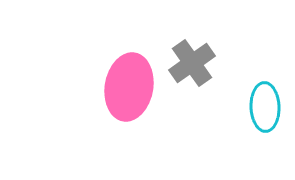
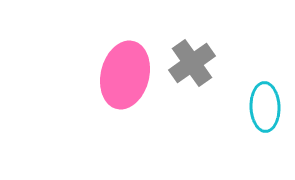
pink ellipse: moved 4 px left, 12 px up; rotated 4 degrees clockwise
